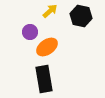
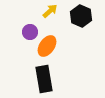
black hexagon: rotated 10 degrees clockwise
orange ellipse: moved 1 px up; rotated 20 degrees counterclockwise
